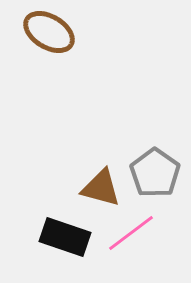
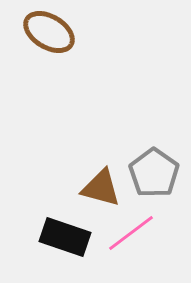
gray pentagon: moved 1 px left
